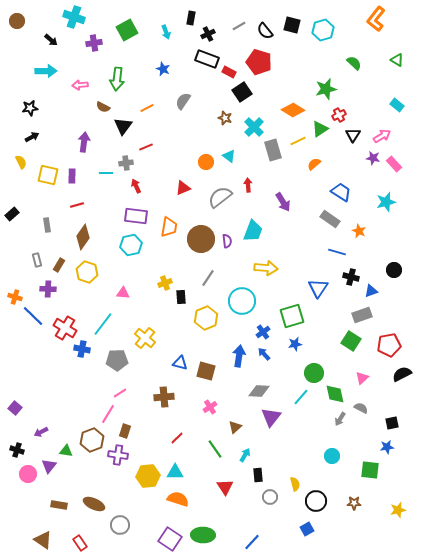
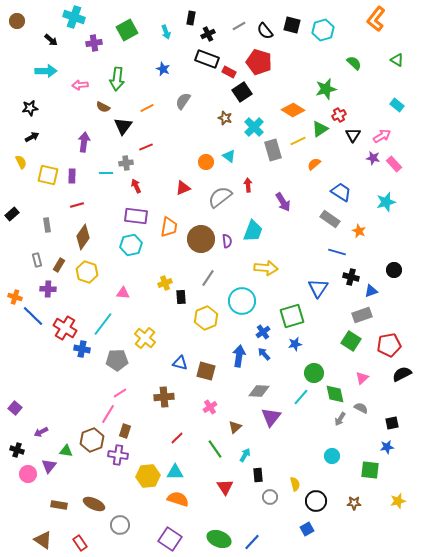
yellow star at (398, 510): moved 9 px up
green ellipse at (203, 535): moved 16 px right, 4 px down; rotated 20 degrees clockwise
